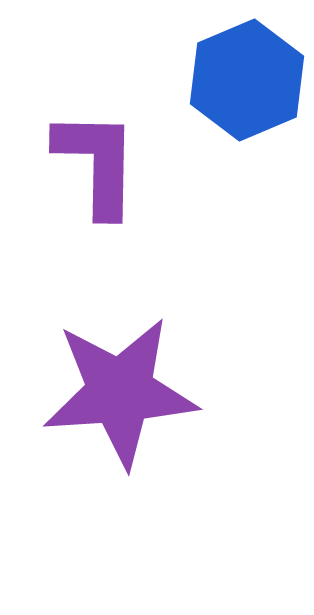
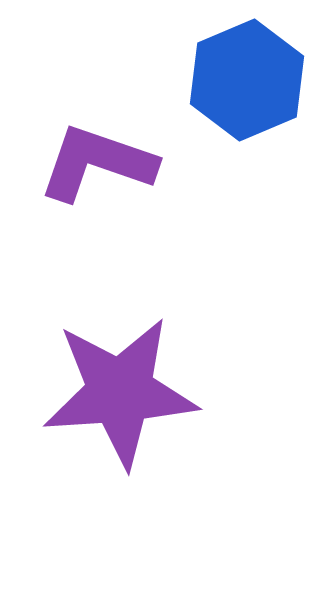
purple L-shape: rotated 72 degrees counterclockwise
